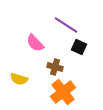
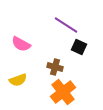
pink semicircle: moved 14 px left, 1 px down; rotated 18 degrees counterclockwise
yellow semicircle: moved 1 px left, 1 px down; rotated 36 degrees counterclockwise
